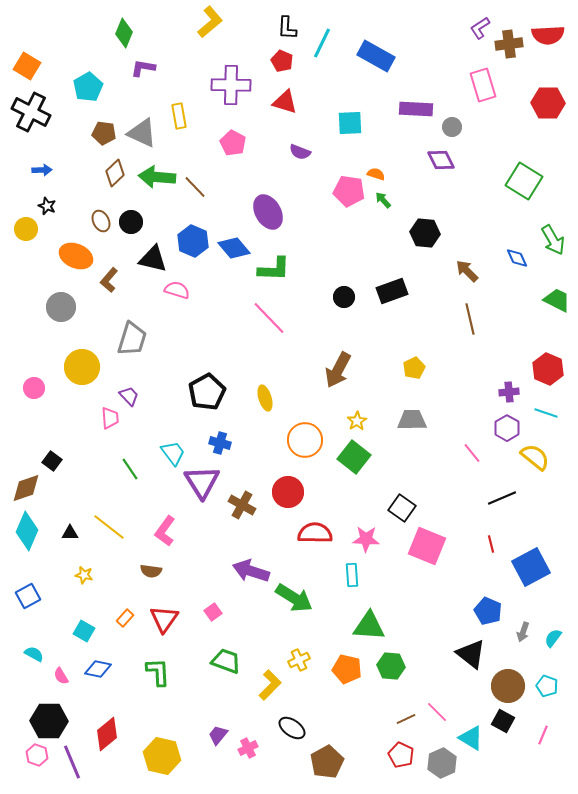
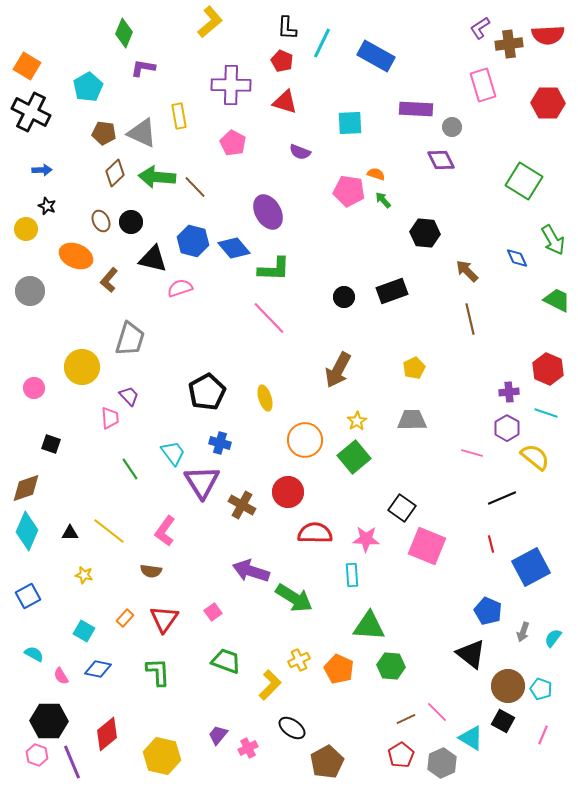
blue hexagon at (193, 241): rotated 8 degrees counterclockwise
pink semicircle at (177, 290): moved 3 px right, 2 px up; rotated 35 degrees counterclockwise
gray circle at (61, 307): moved 31 px left, 16 px up
gray trapezoid at (132, 339): moved 2 px left
pink line at (472, 453): rotated 35 degrees counterclockwise
green square at (354, 457): rotated 12 degrees clockwise
black square at (52, 461): moved 1 px left, 17 px up; rotated 18 degrees counterclockwise
yellow line at (109, 527): moved 4 px down
orange pentagon at (347, 669): moved 8 px left; rotated 12 degrees clockwise
cyan pentagon at (547, 686): moved 6 px left, 3 px down
red pentagon at (401, 755): rotated 15 degrees clockwise
